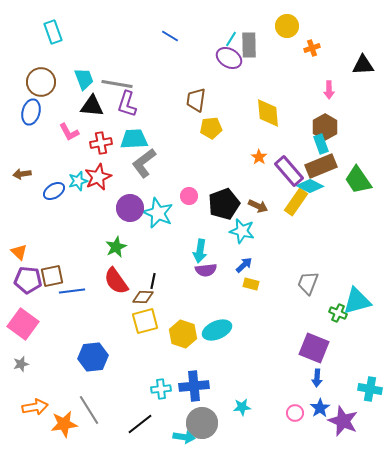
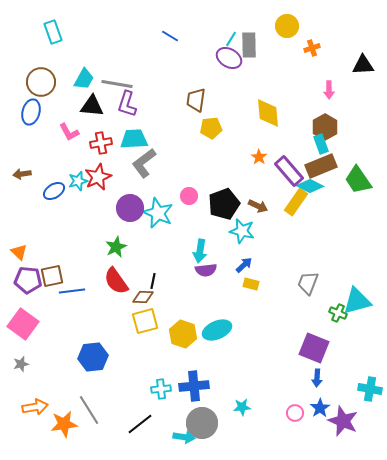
cyan trapezoid at (84, 79): rotated 50 degrees clockwise
